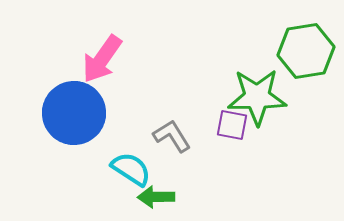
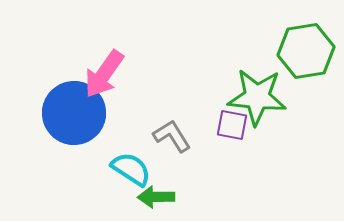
pink arrow: moved 2 px right, 15 px down
green star: rotated 6 degrees clockwise
